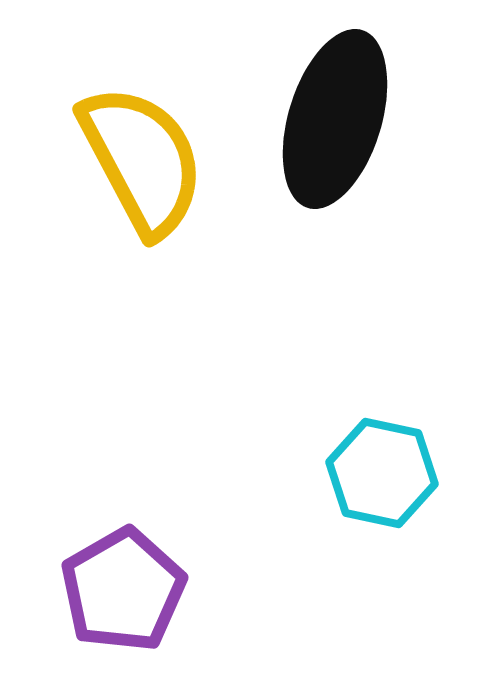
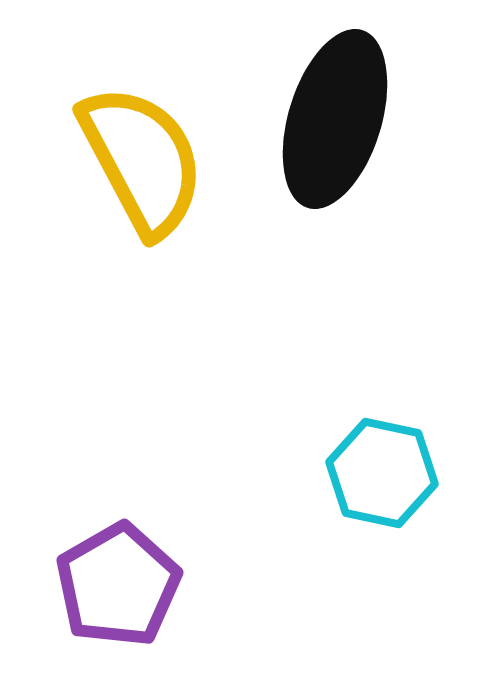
purple pentagon: moved 5 px left, 5 px up
